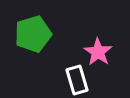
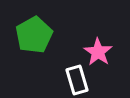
green pentagon: moved 1 px right, 1 px down; rotated 12 degrees counterclockwise
